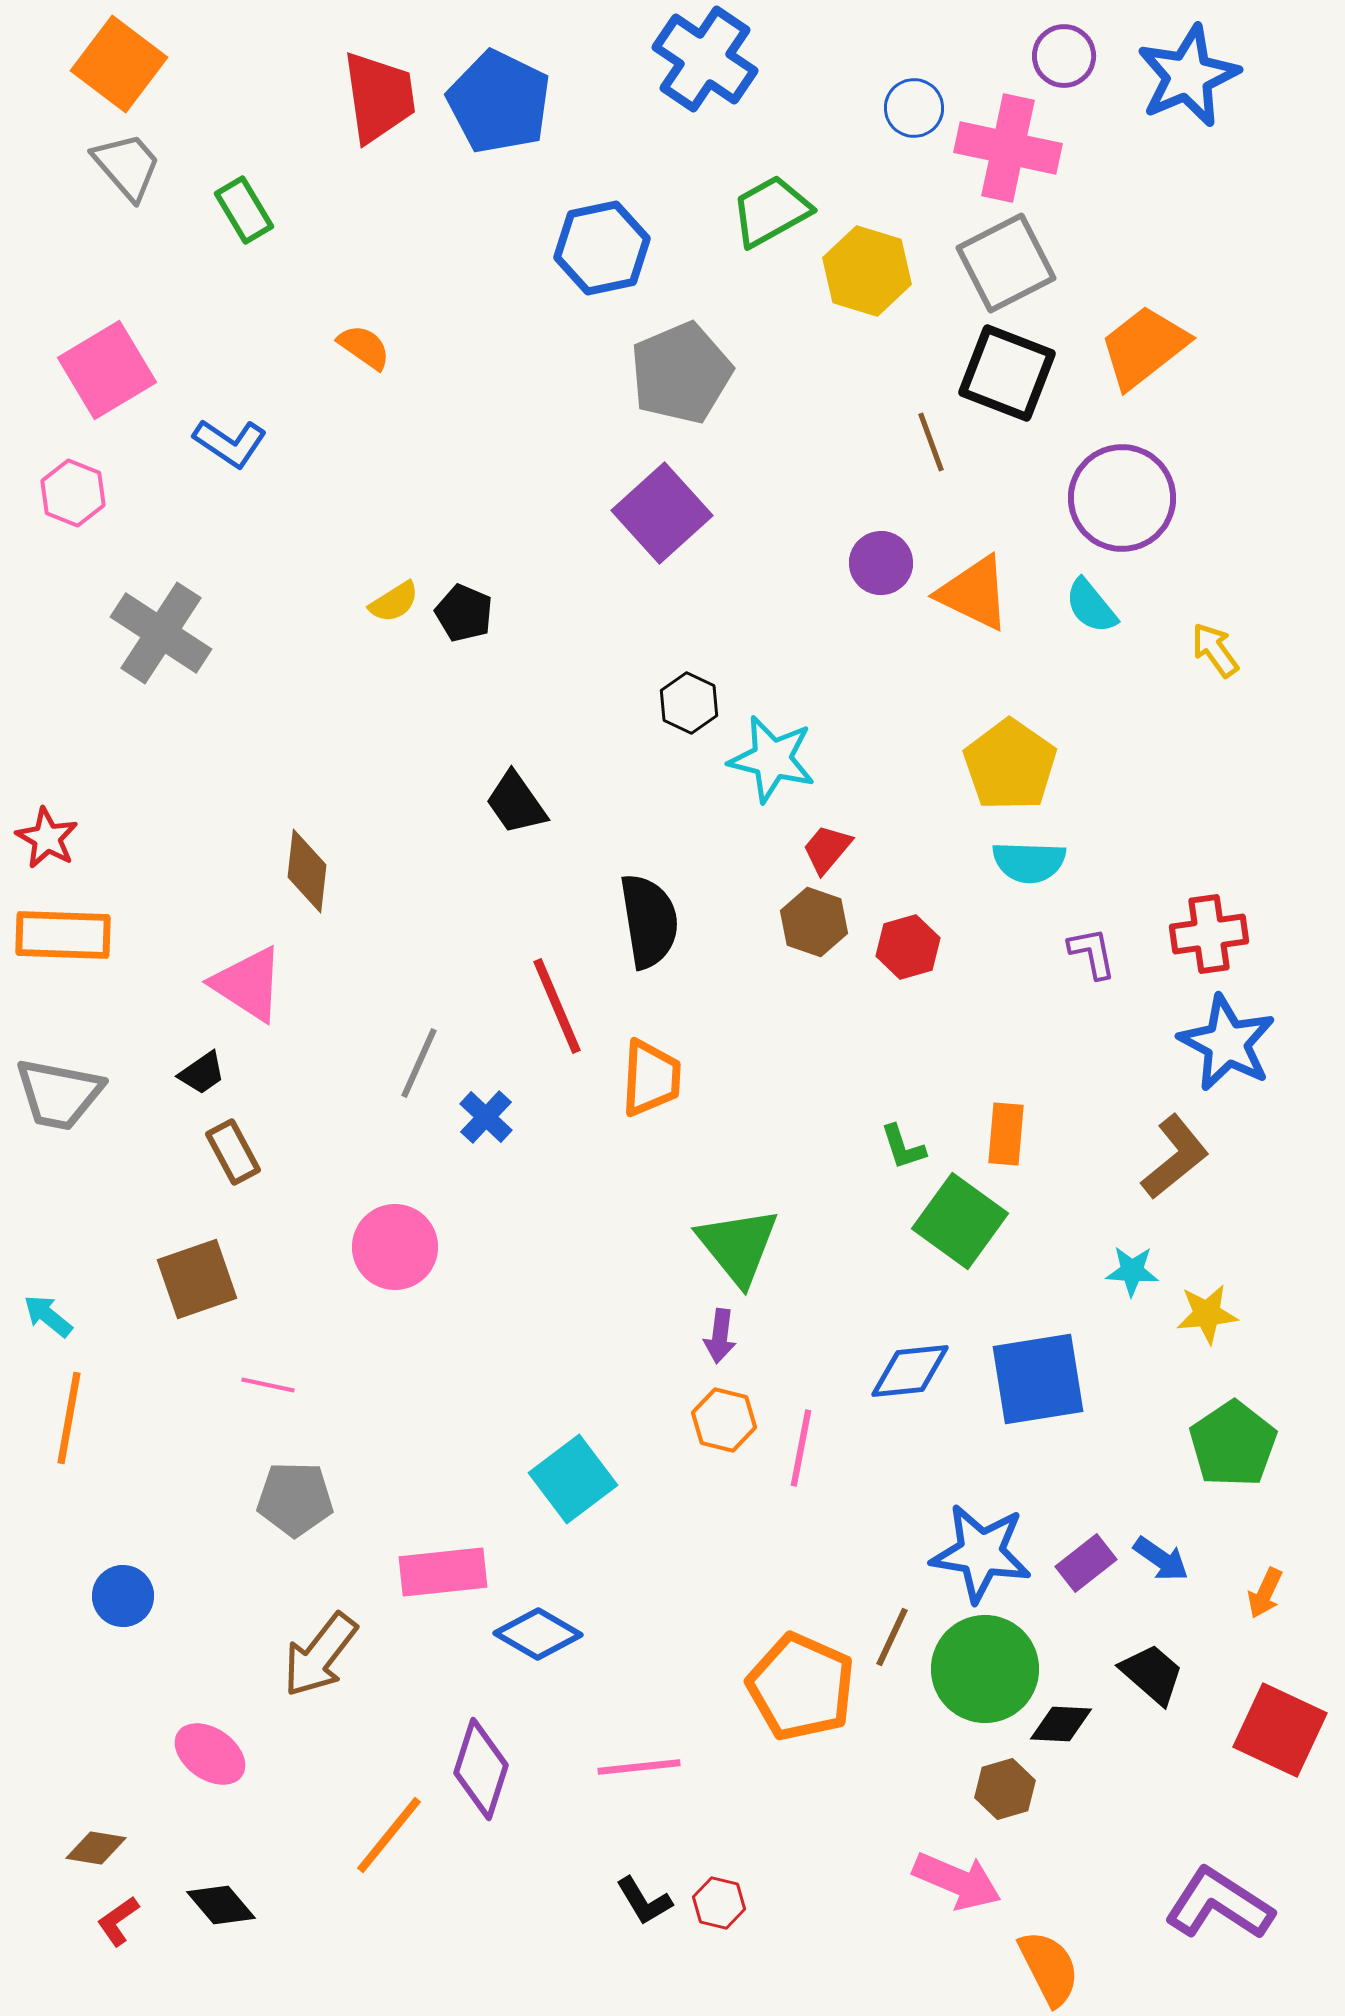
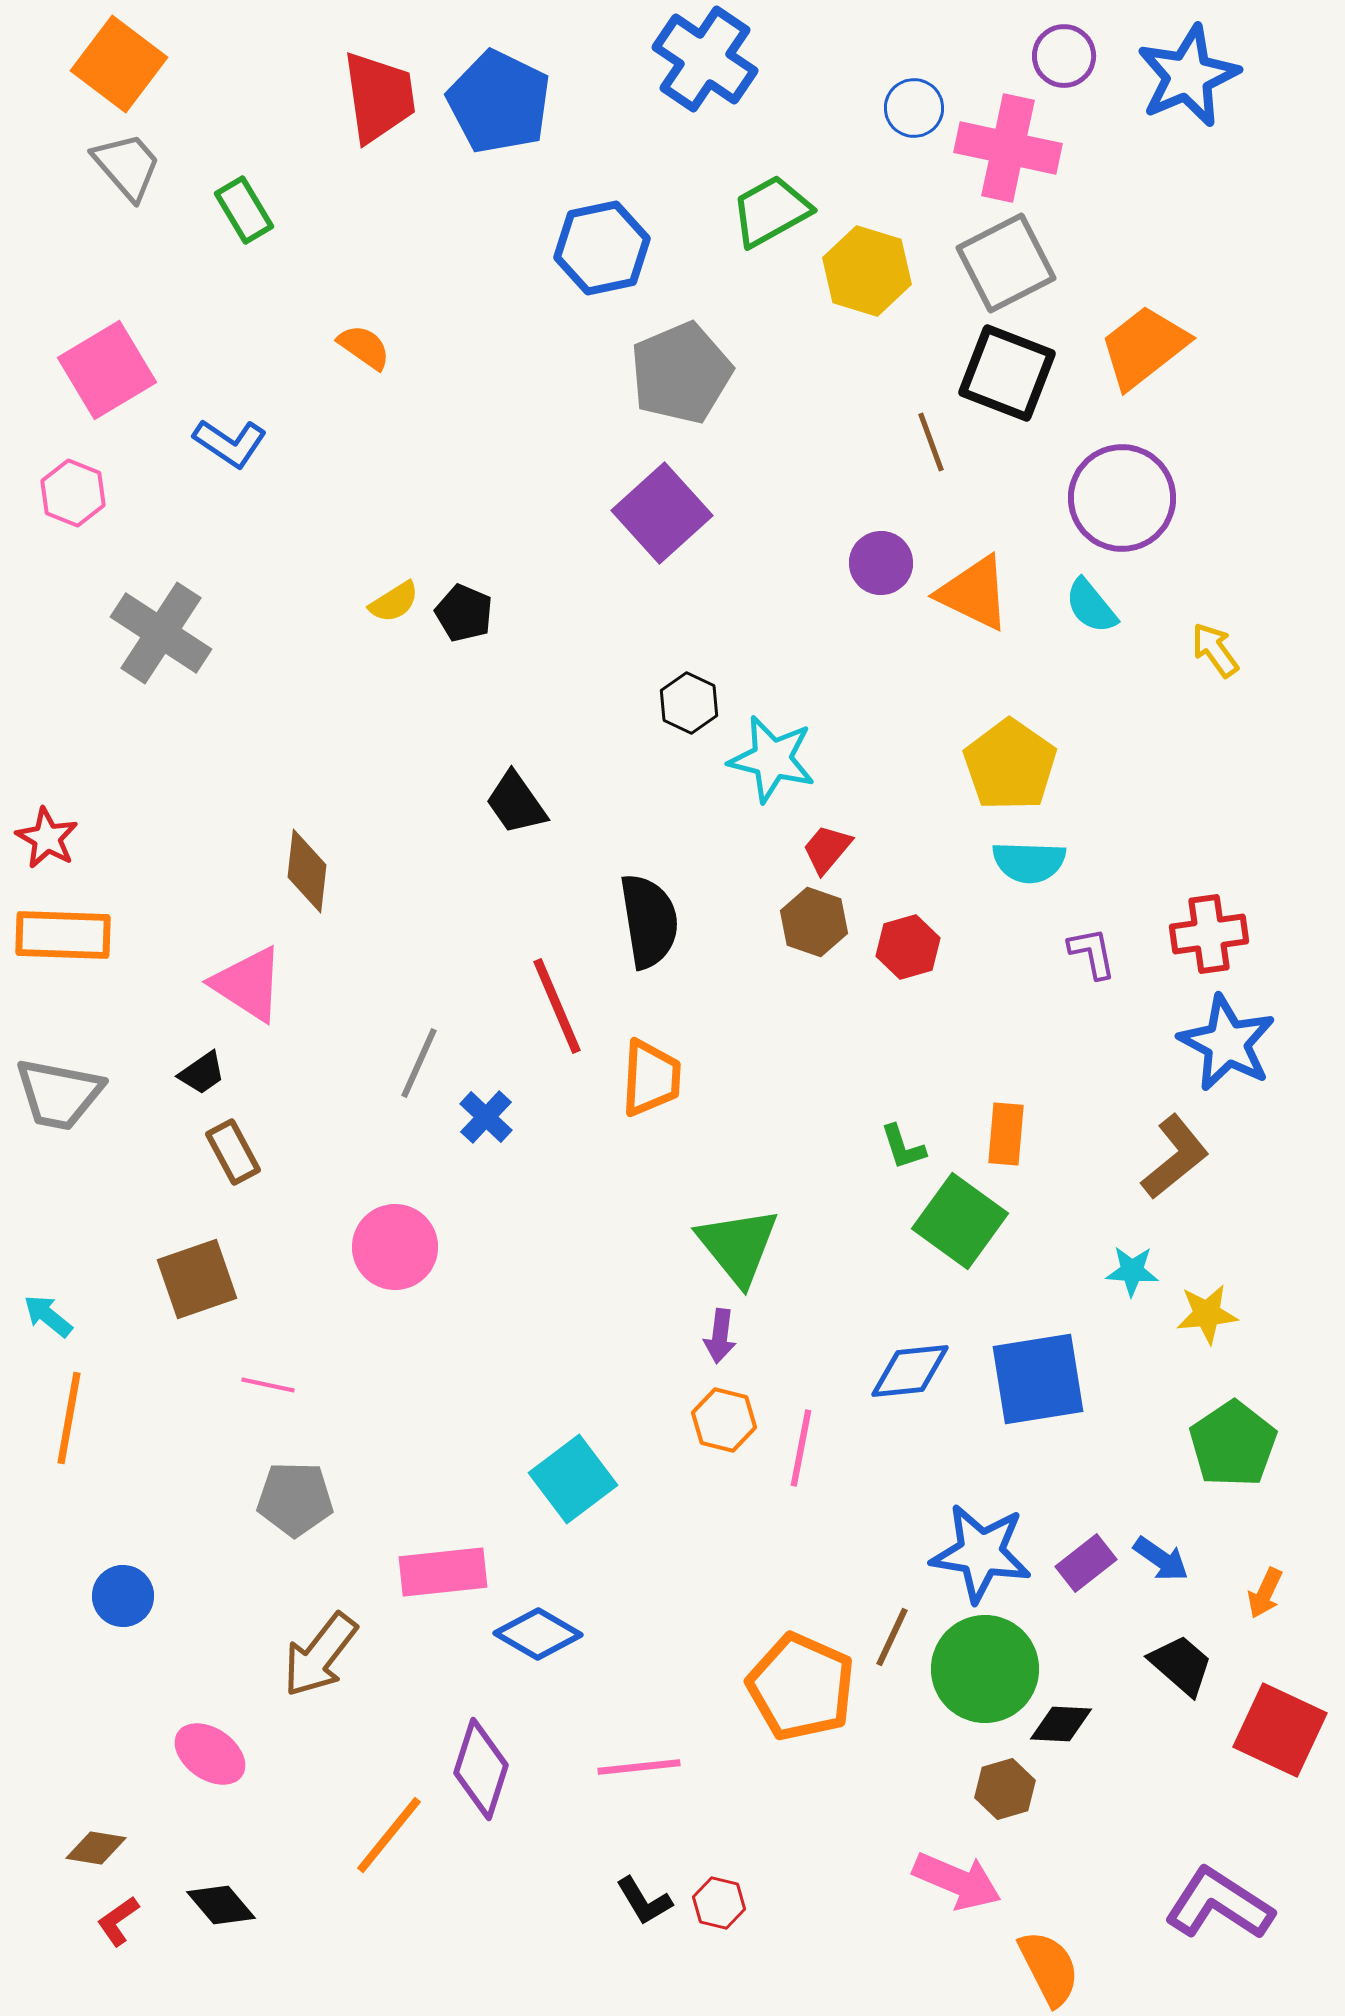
black trapezoid at (1152, 1674): moved 29 px right, 9 px up
